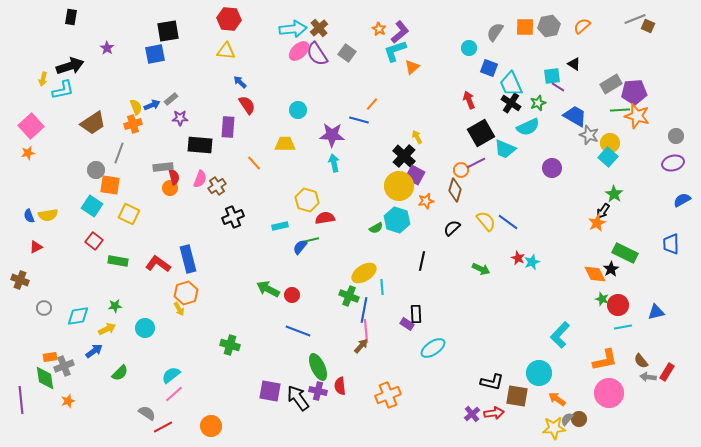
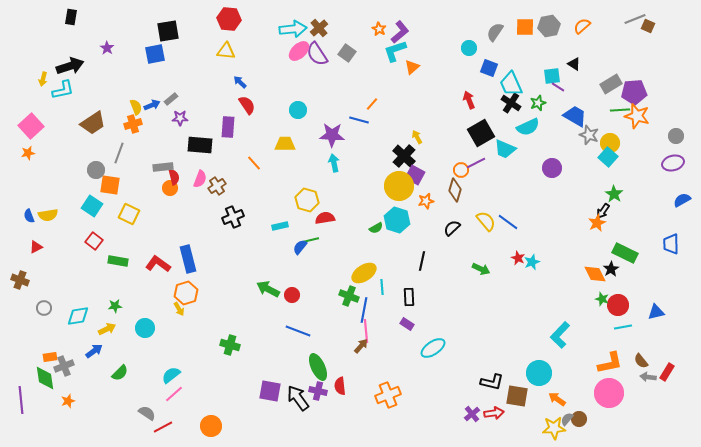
black rectangle at (416, 314): moved 7 px left, 17 px up
orange L-shape at (605, 360): moved 5 px right, 3 px down
